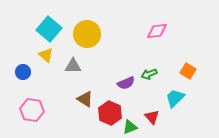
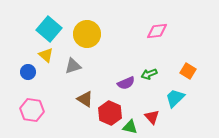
gray triangle: rotated 18 degrees counterclockwise
blue circle: moved 5 px right
green triangle: rotated 35 degrees clockwise
